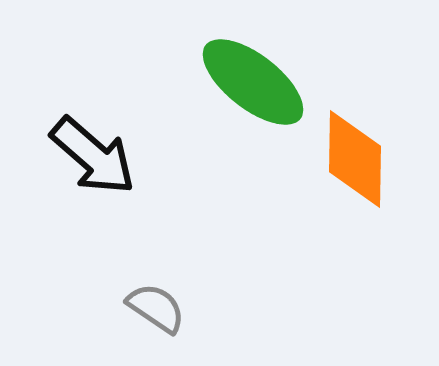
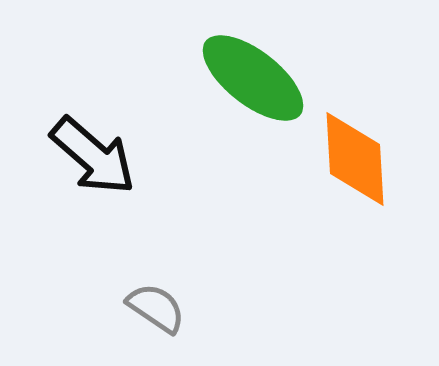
green ellipse: moved 4 px up
orange diamond: rotated 4 degrees counterclockwise
